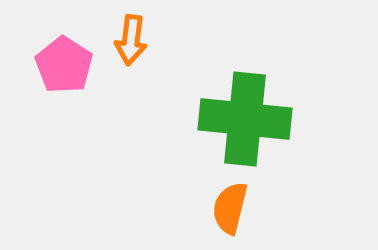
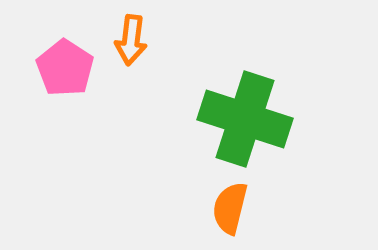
pink pentagon: moved 1 px right, 3 px down
green cross: rotated 12 degrees clockwise
